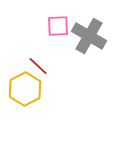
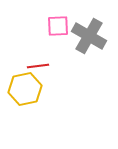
red line: rotated 50 degrees counterclockwise
yellow hexagon: rotated 16 degrees clockwise
